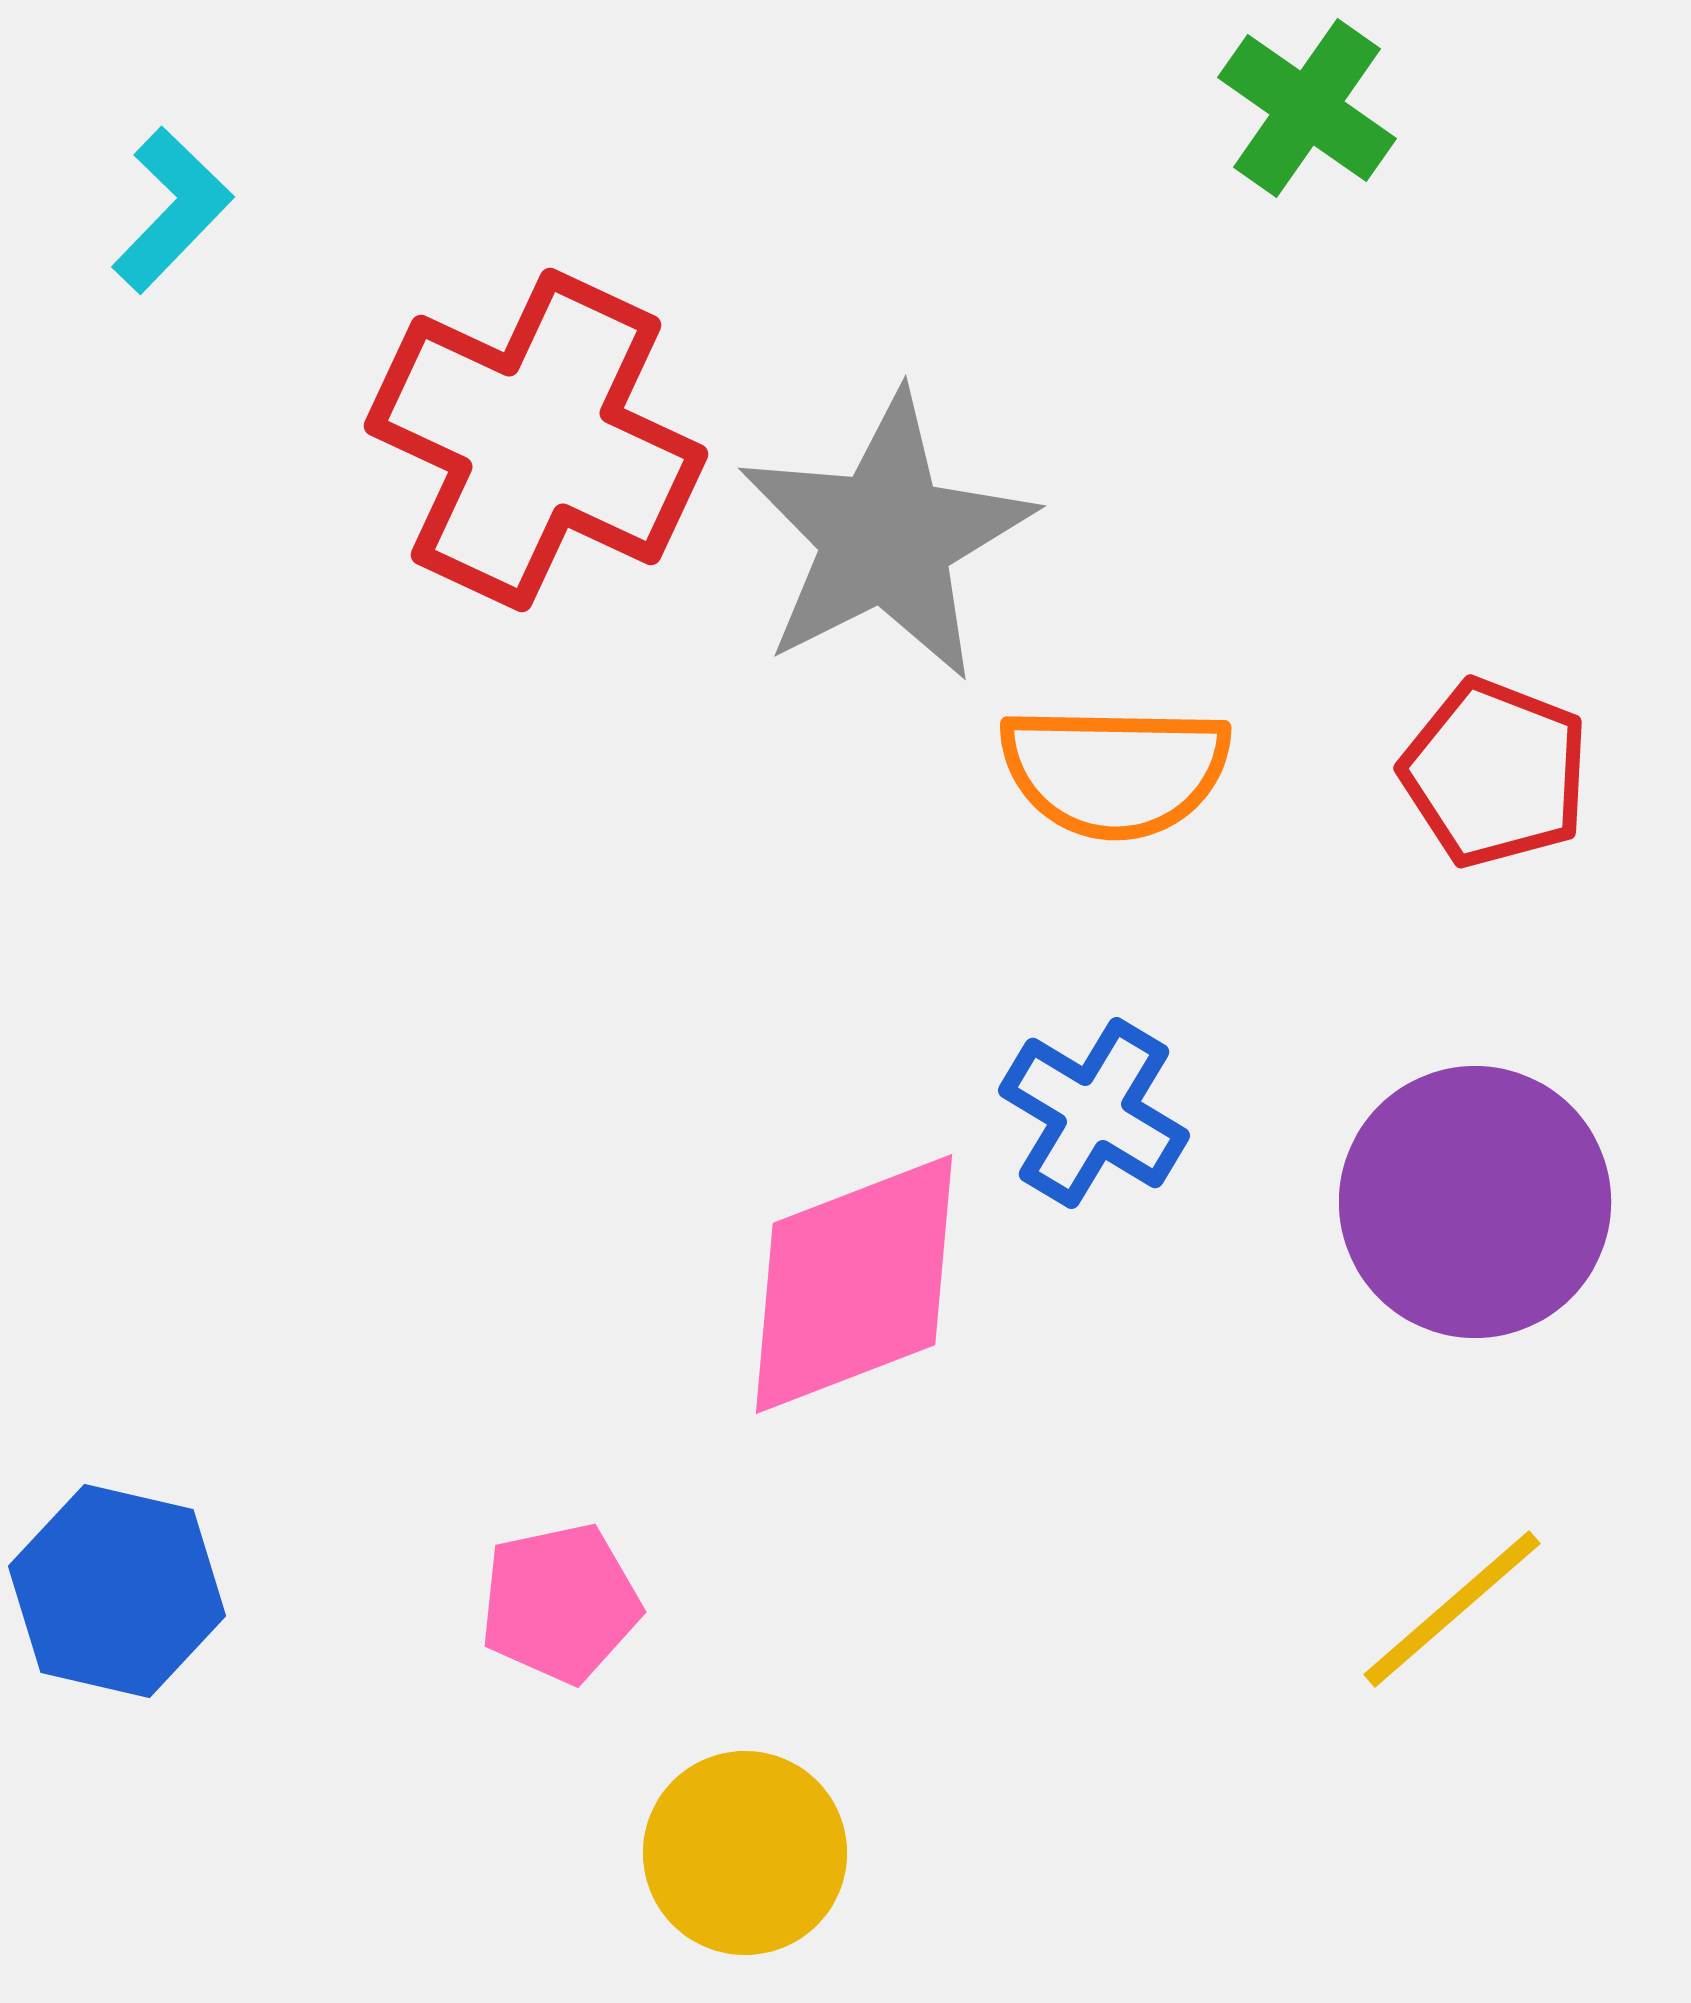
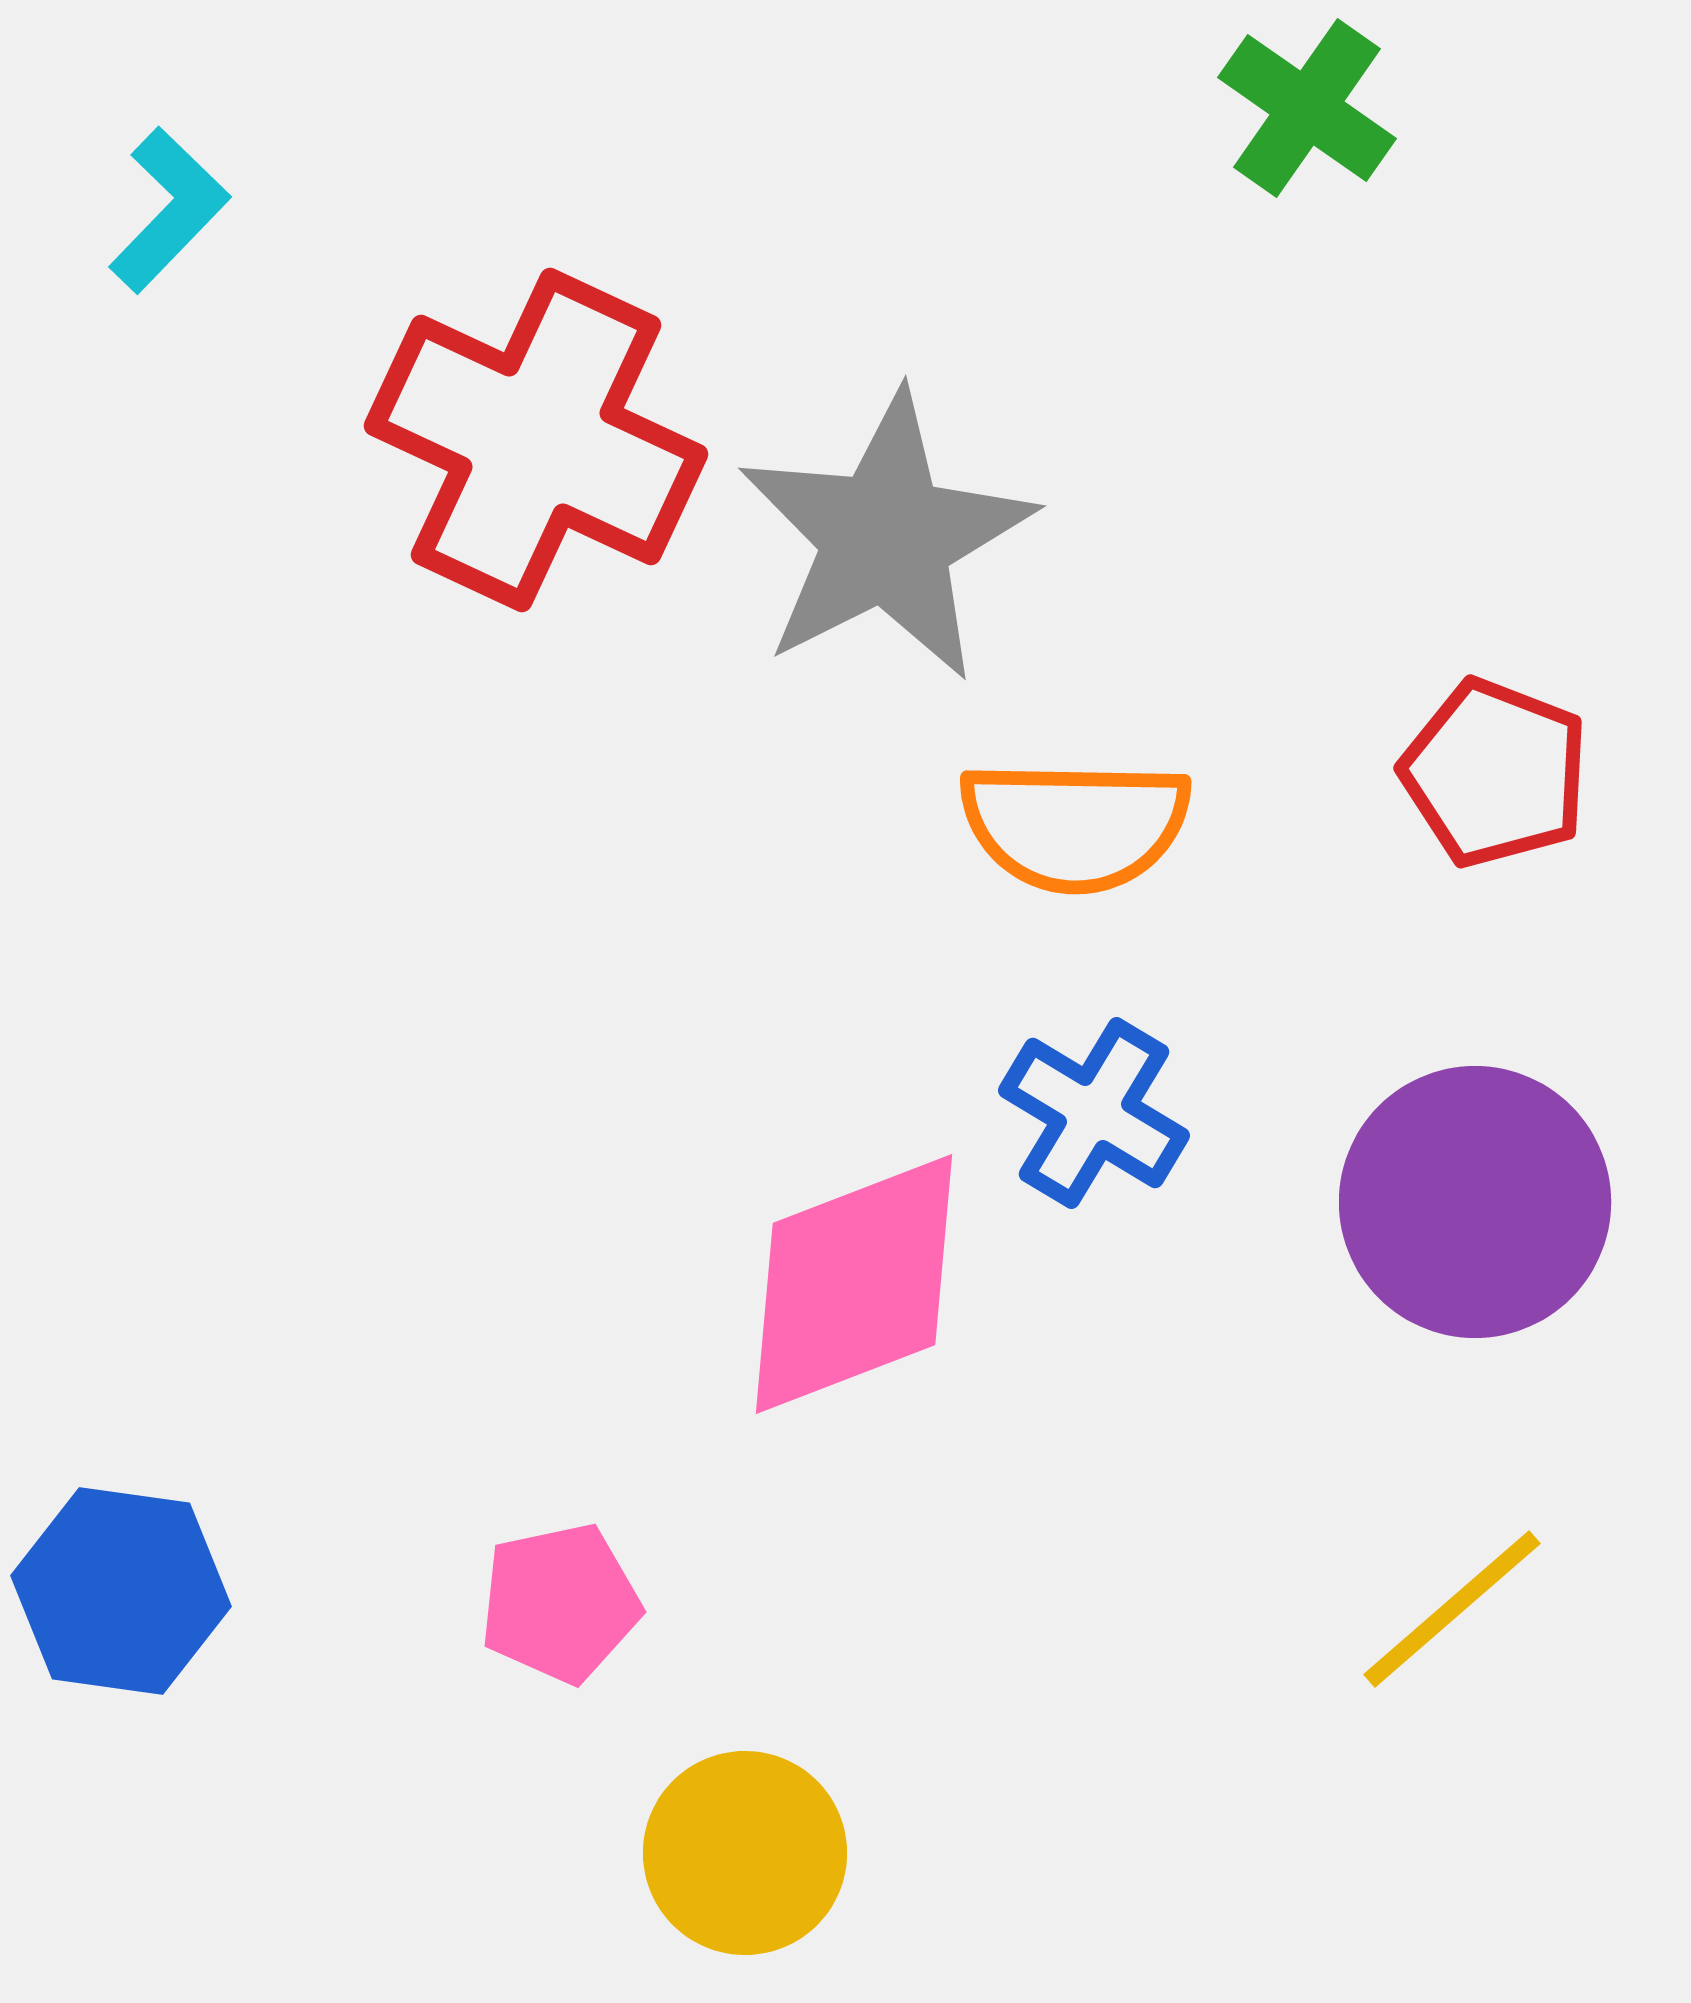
cyan L-shape: moved 3 px left
orange semicircle: moved 40 px left, 54 px down
blue hexagon: moved 4 px right; rotated 5 degrees counterclockwise
